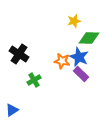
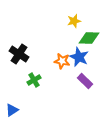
purple rectangle: moved 4 px right, 7 px down
